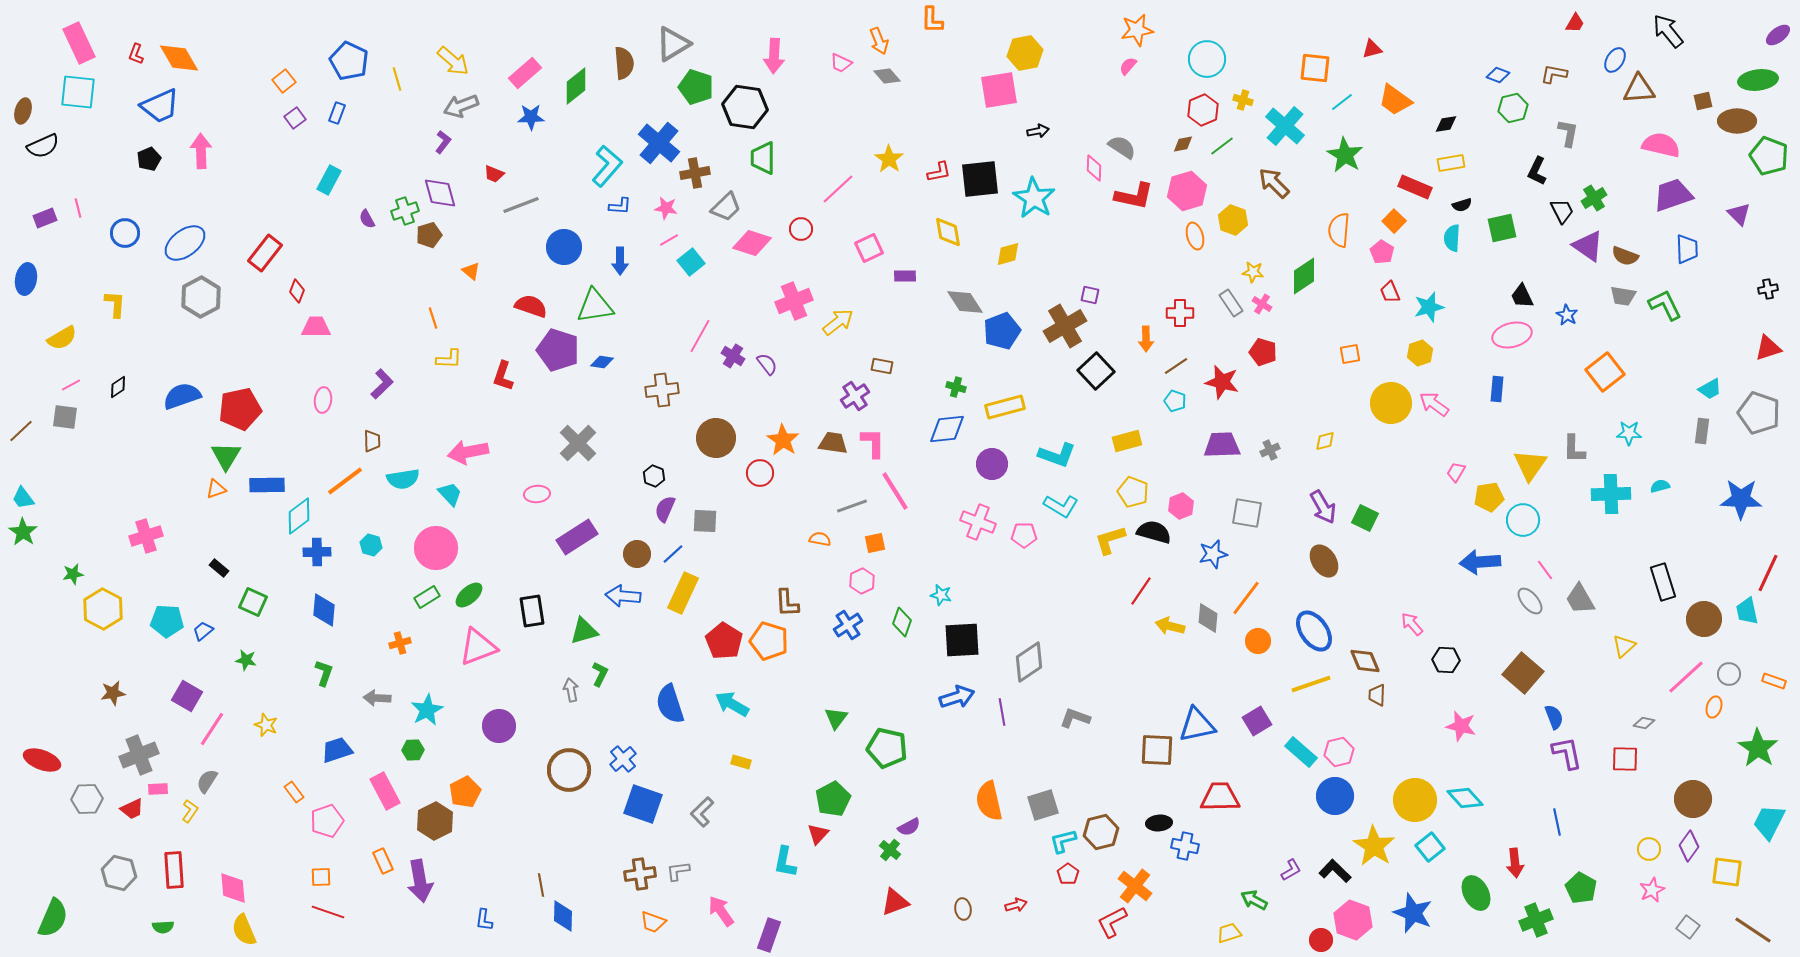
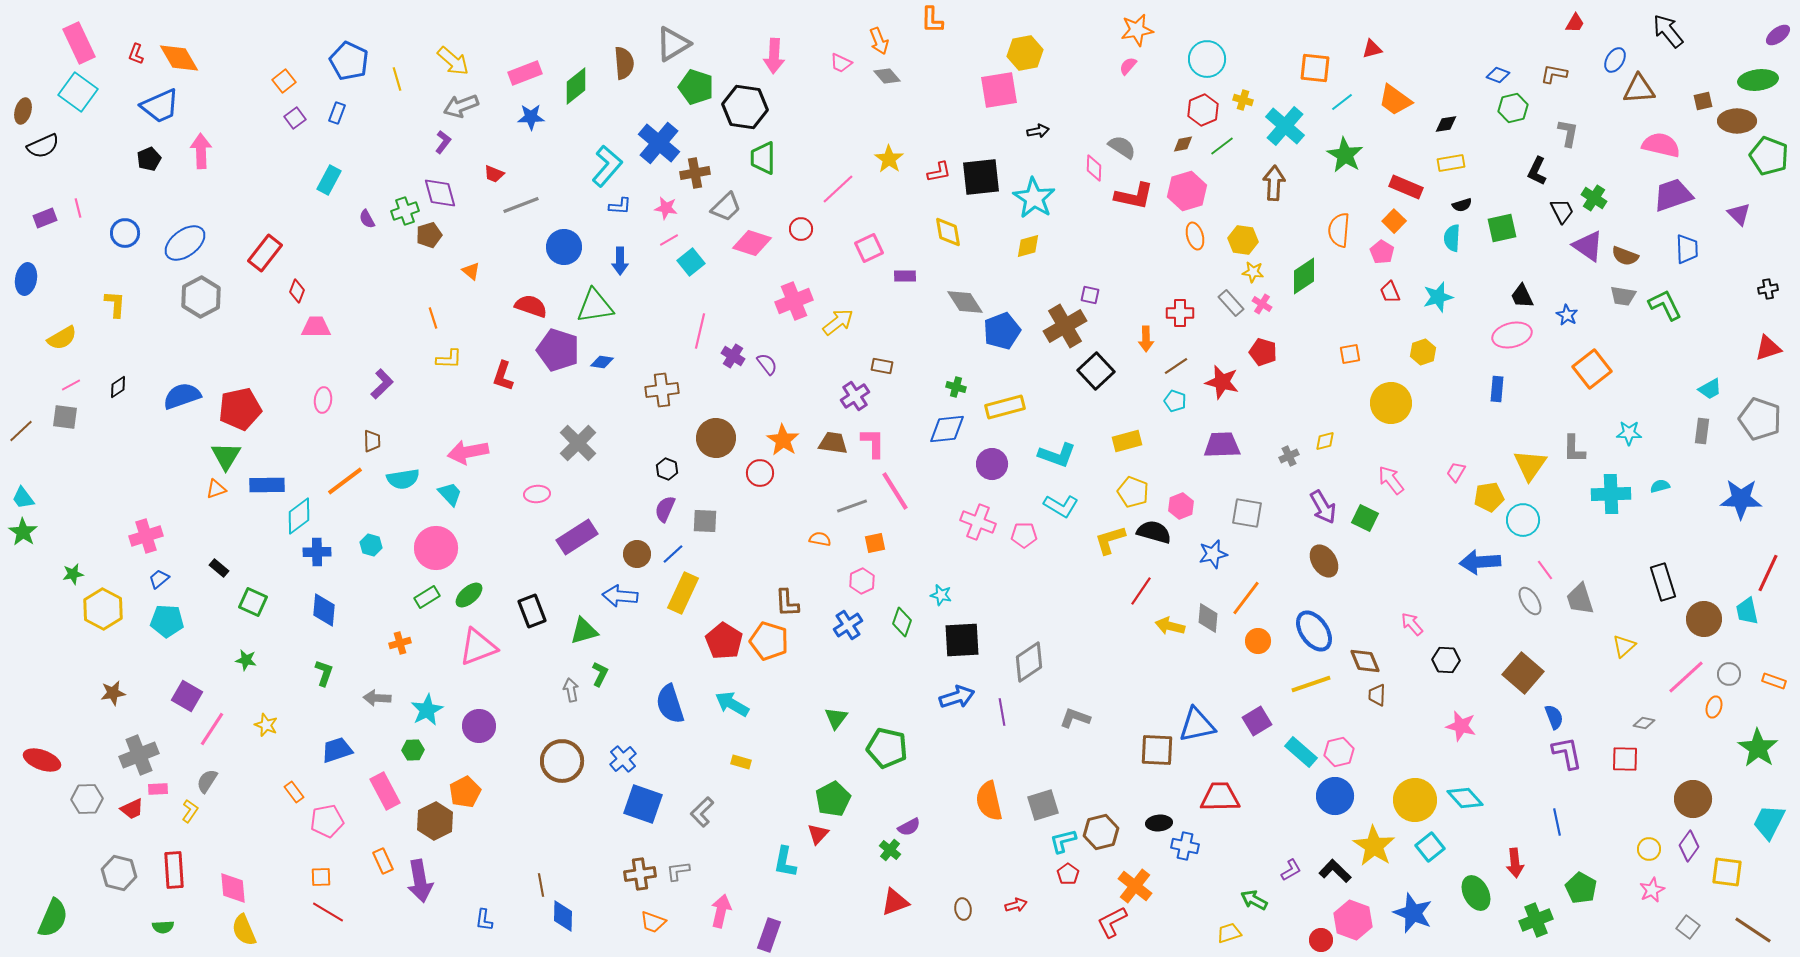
pink rectangle at (525, 73): rotated 20 degrees clockwise
cyan square at (78, 92): rotated 30 degrees clockwise
black square at (980, 179): moved 1 px right, 2 px up
brown arrow at (1274, 183): rotated 48 degrees clockwise
red rectangle at (1415, 187): moved 9 px left
green cross at (1594, 198): rotated 25 degrees counterclockwise
yellow hexagon at (1233, 220): moved 10 px right, 20 px down; rotated 12 degrees counterclockwise
yellow diamond at (1008, 254): moved 20 px right, 8 px up
gray rectangle at (1231, 303): rotated 8 degrees counterclockwise
cyan star at (1429, 307): moved 9 px right, 10 px up
pink line at (700, 336): moved 5 px up; rotated 16 degrees counterclockwise
yellow hexagon at (1420, 353): moved 3 px right, 1 px up
orange square at (1605, 372): moved 13 px left, 3 px up
pink arrow at (1434, 404): moved 43 px left, 76 px down; rotated 16 degrees clockwise
gray pentagon at (1759, 413): moved 1 px right, 6 px down
gray cross at (1270, 450): moved 19 px right, 6 px down
black hexagon at (654, 476): moved 13 px right, 7 px up
blue arrow at (623, 596): moved 3 px left
gray trapezoid at (1580, 599): rotated 12 degrees clockwise
gray ellipse at (1530, 601): rotated 8 degrees clockwise
black rectangle at (532, 611): rotated 12 degrees counterclockwise
blue trapezoid at (203, 631): moved 44 px left, 52 px up
purple circle at (499, 726): moved 20 px left
brown circle at (569, 770): moved 7 px left, 9 px up
pink pentagon at (327, 821): rotated 8 degrees clockwise
pink arrow at (721, 911): rotated 48 degrees clockwise
red line at (328, 912): rotated 12 degrees clockwise
